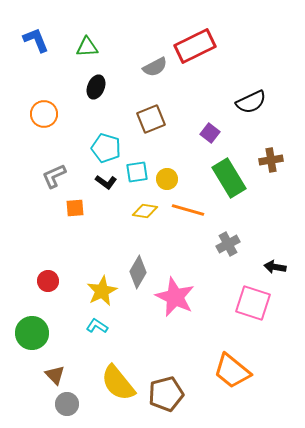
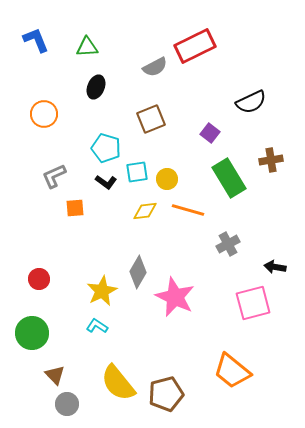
yellow diamond: rotated 15 degrees counterclockwise
red circle: moved 9 px left, 2 px up
pink square: rotated 33 degrees counterclockwise
